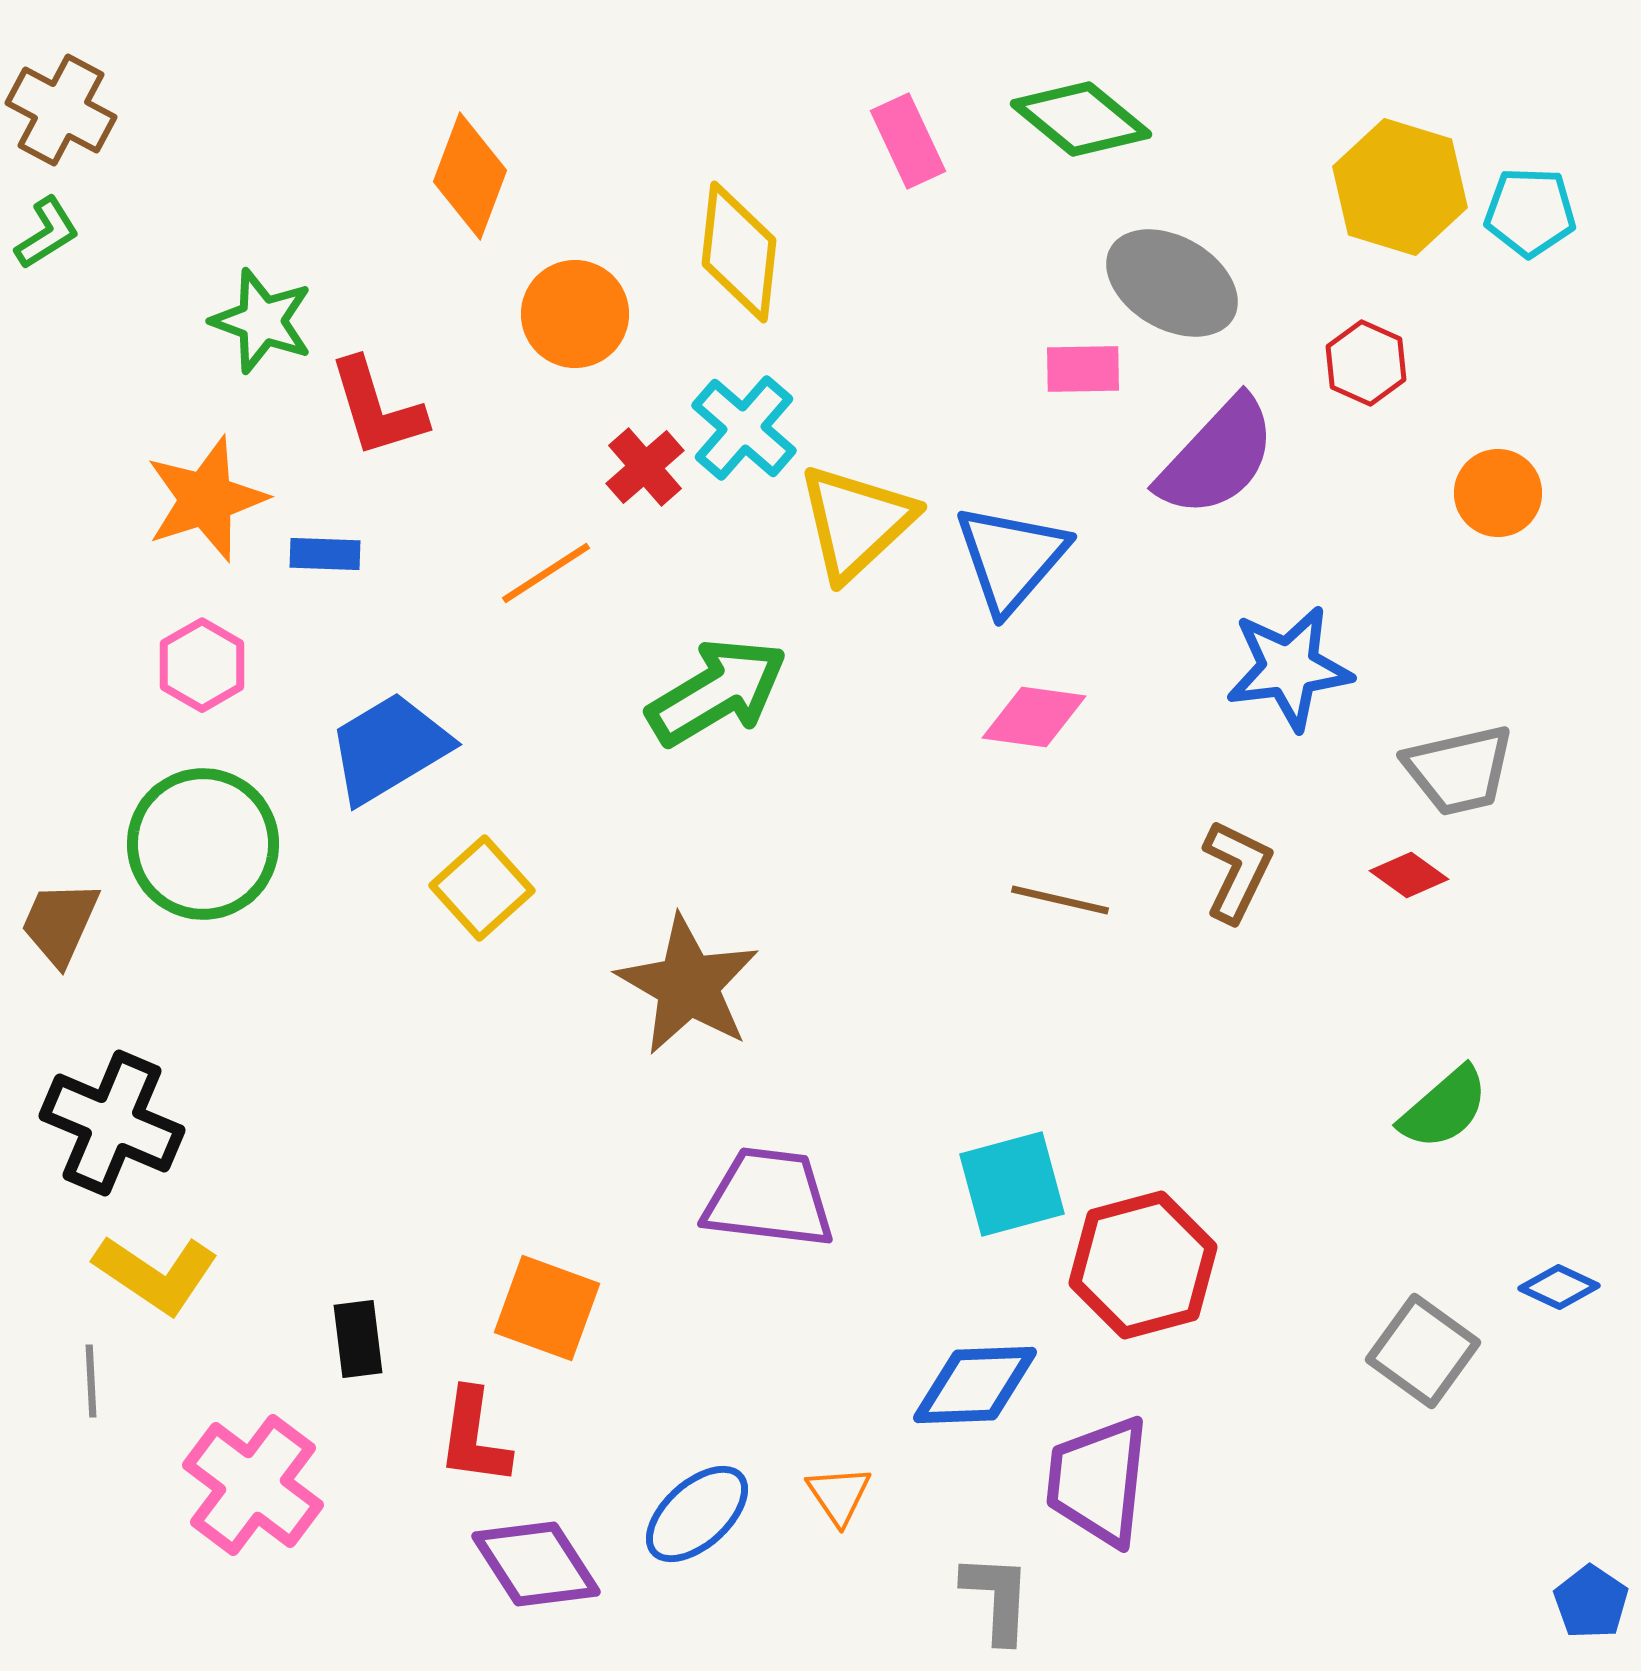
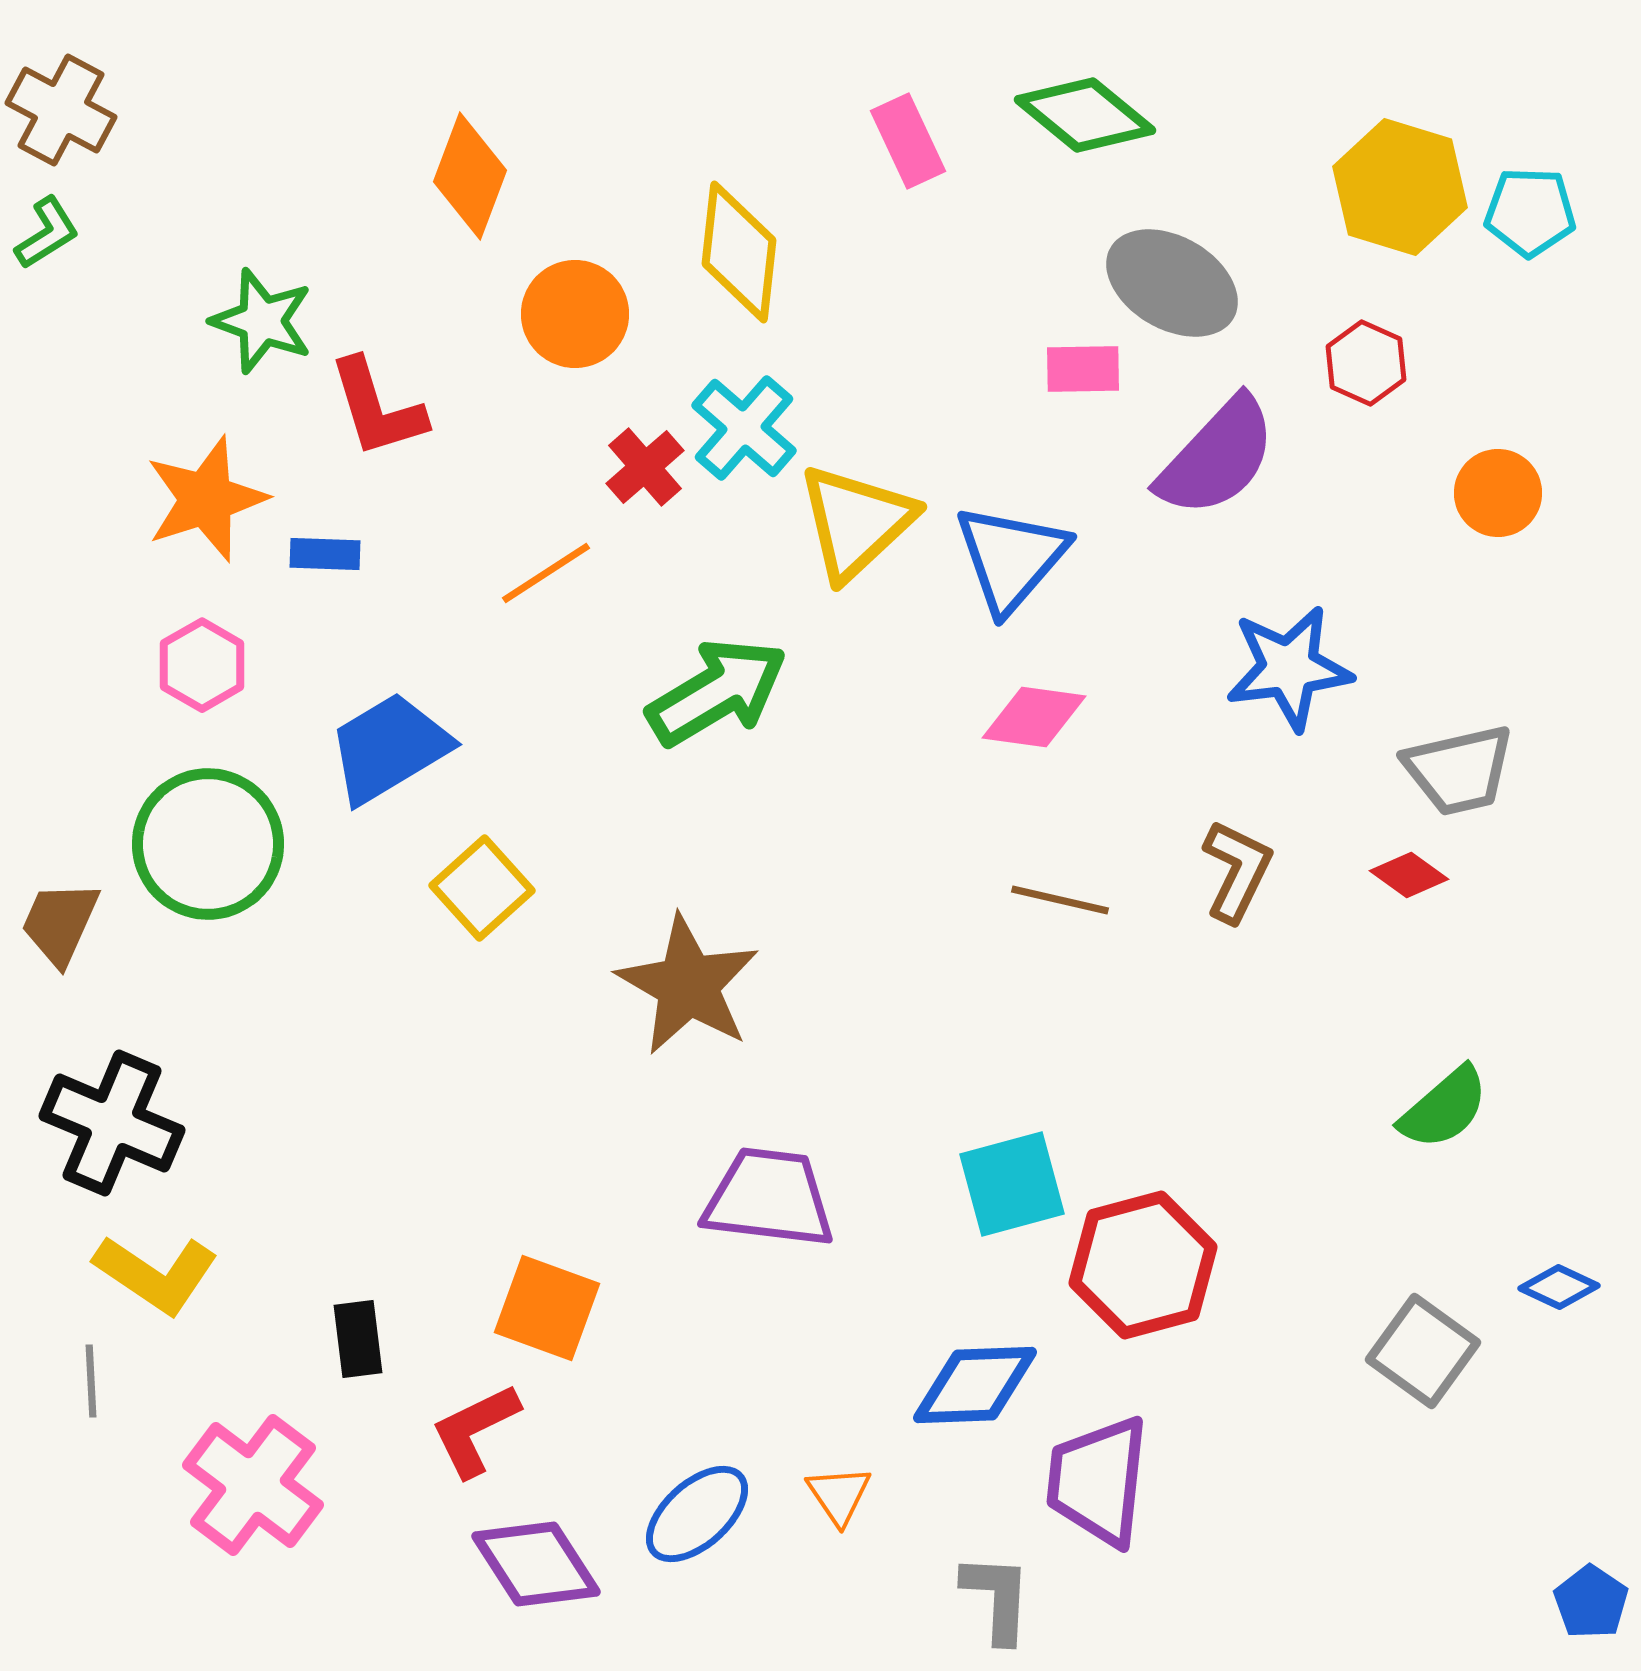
green diamond at (1081, 119): moved 4 px right, 4 px up
green circle at (203, 844): moved 5 px right
red L-shape at (474, 1437): moved 1 px right, 7 px up; rotated 56 degrees clockwise
